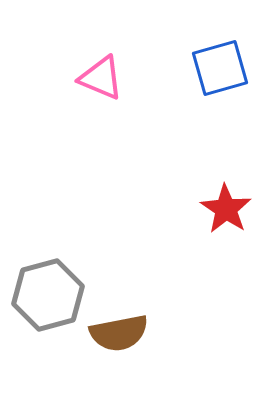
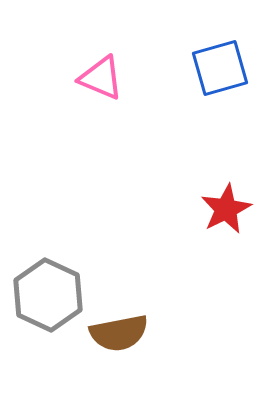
red star: rotated 12 degrees clockwise
gray hexagon: rotated 20 degrees counterclockwise
